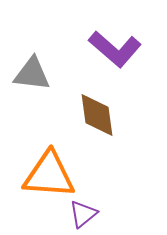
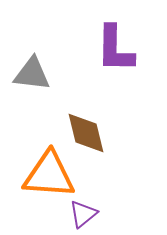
purple L-shape: rotated 50 degrees clockwise
brown diamond: moved 11 px left, 18 px down; rotated 6 degrees counterclockwise
